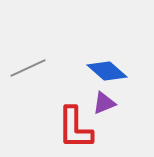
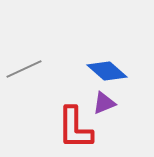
gray line: moved 4 px left, 1 px down
